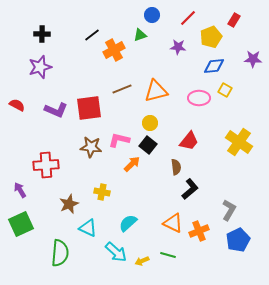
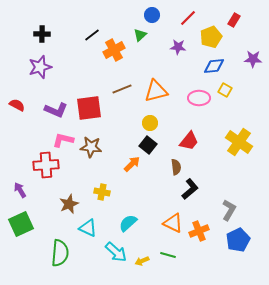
green triangle at (140, 35): rotated 24 degrees counterclockwise
pink L-shape at (119, 140): moved 56 px left
